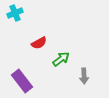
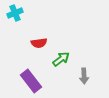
red semicircle: rotated 21 degrees clockwise
purple rectangle: moved 9 px right
